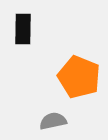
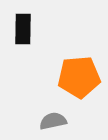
orange pentagon: rotated 27 degrees counterclockwise
